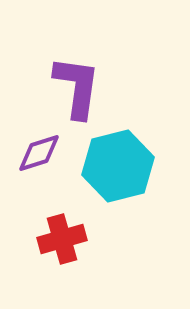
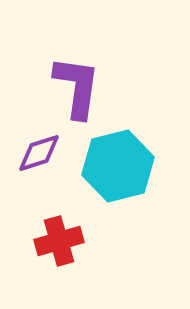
red cross: moved 3 px left, 2 px down
